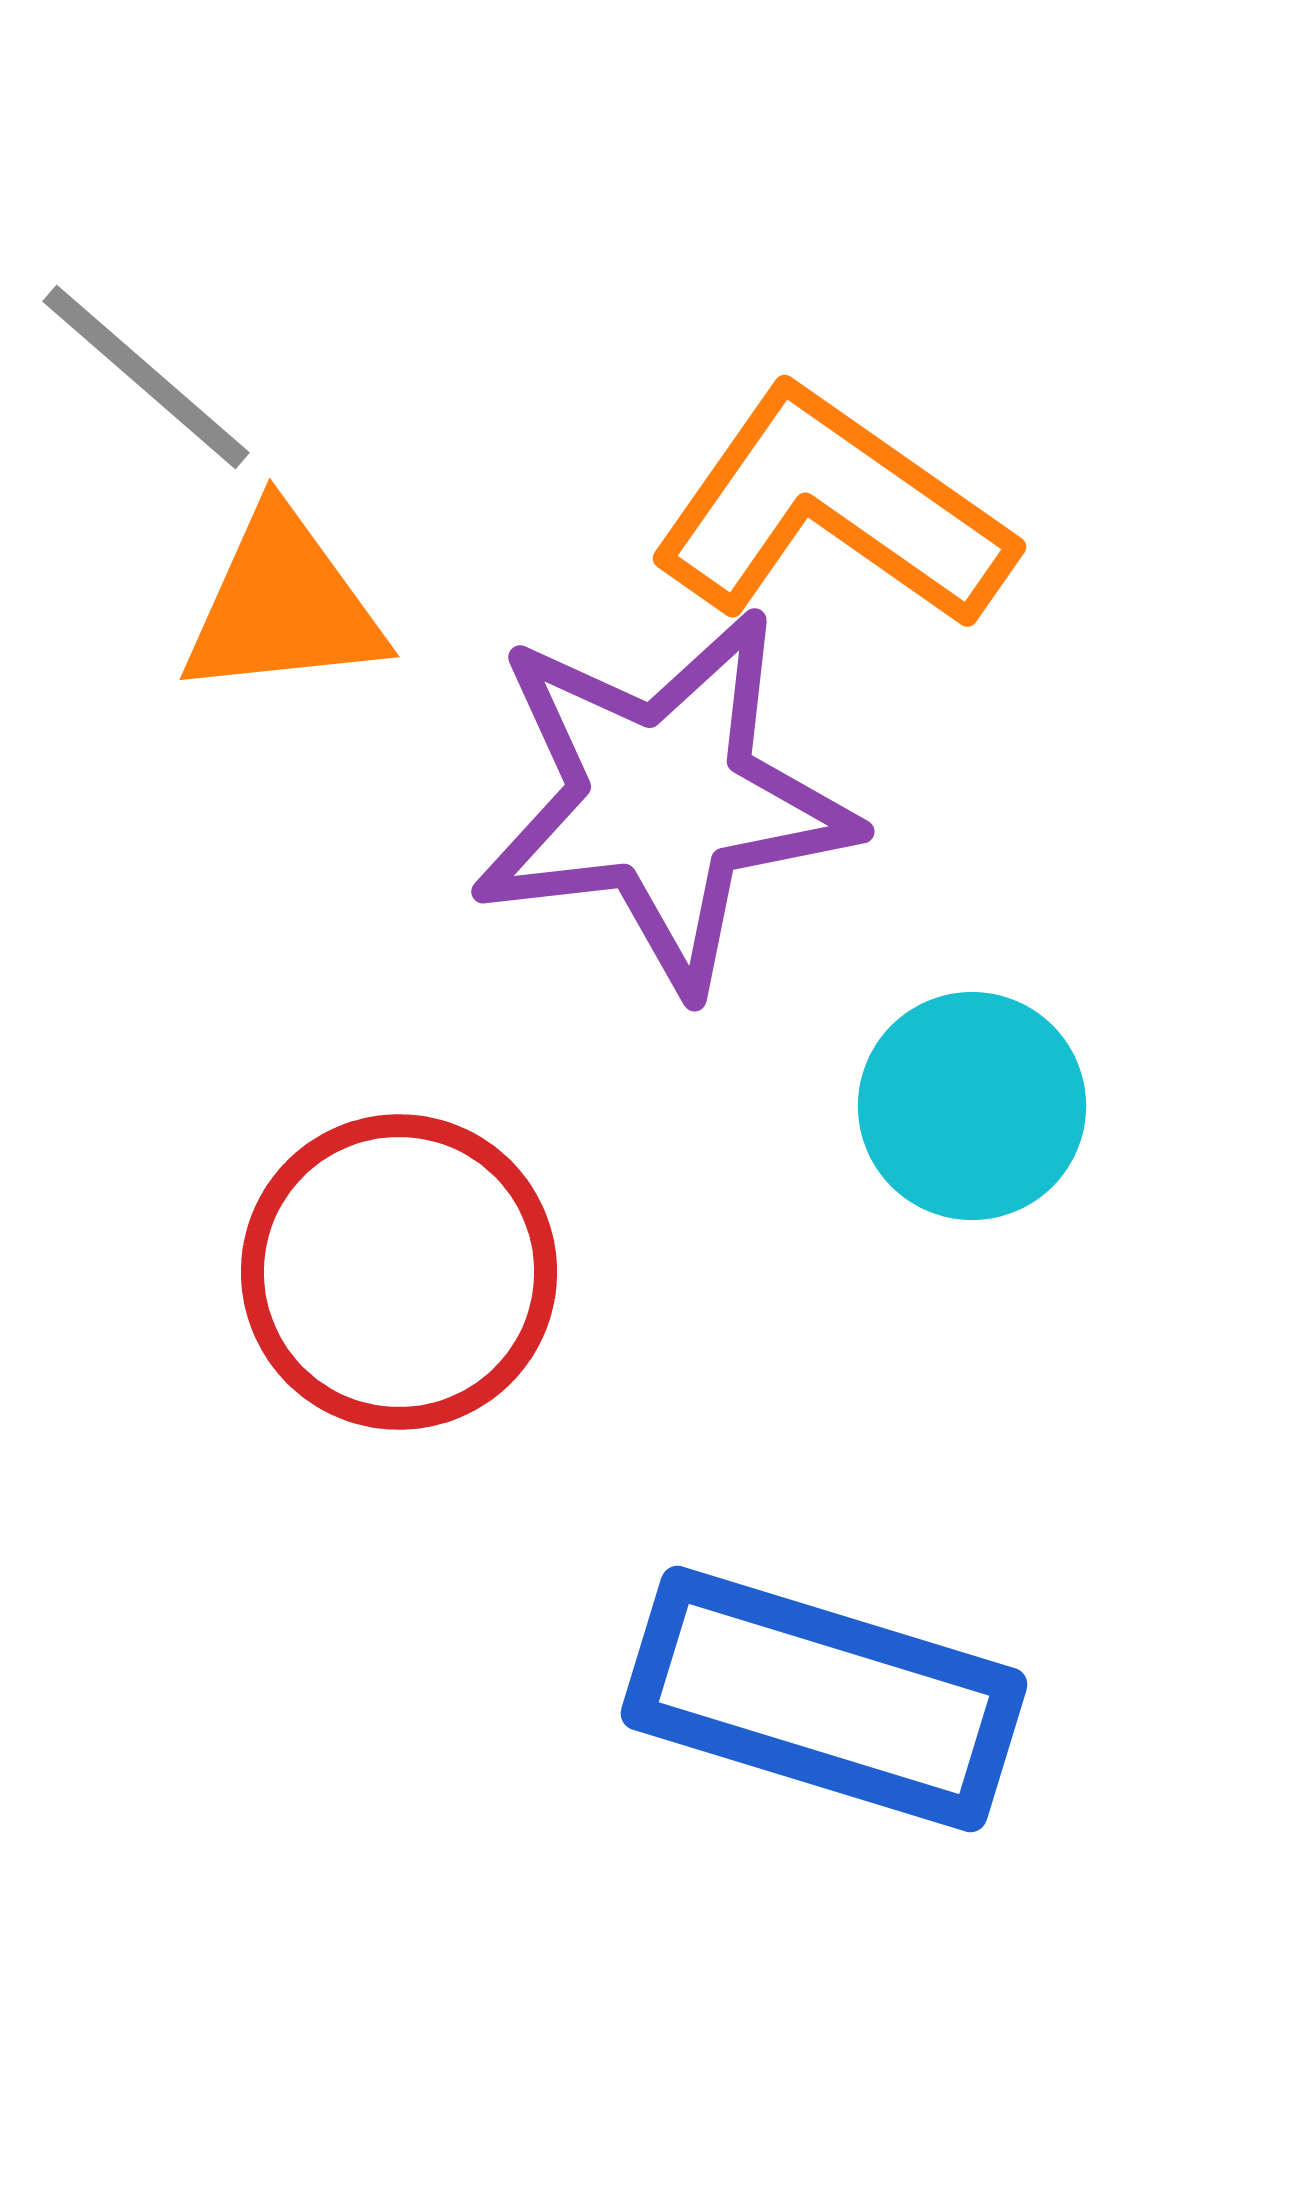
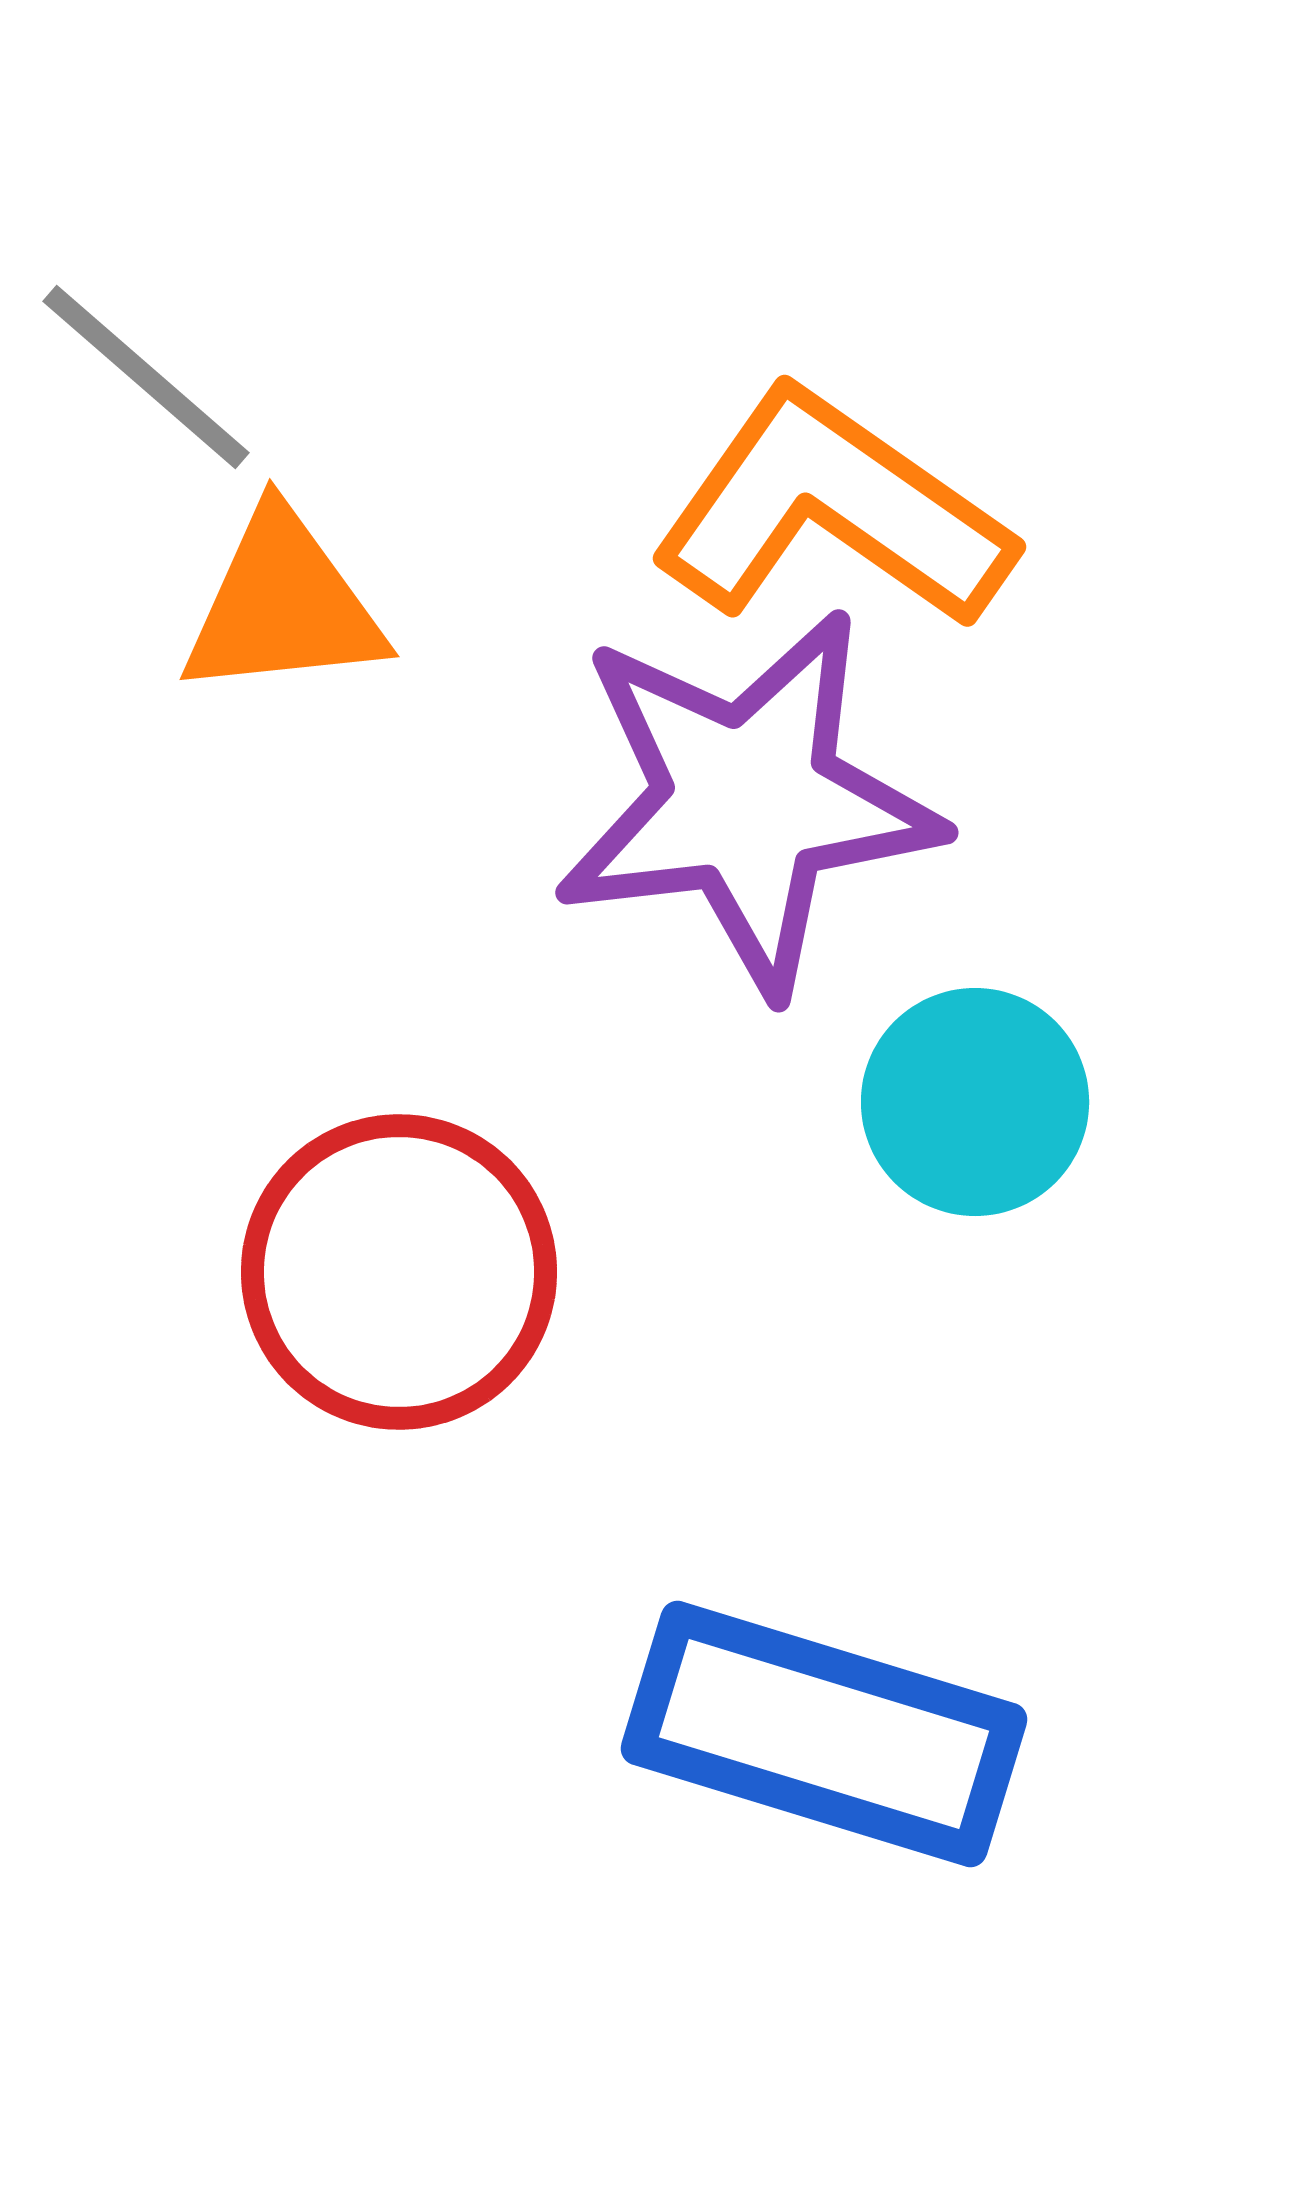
purple star: moved 84 px right, 1 px down
cyan circle: moved 3 px right, 4 px up
blue rectangle: moved 35 px down
